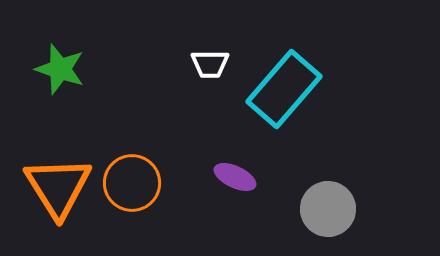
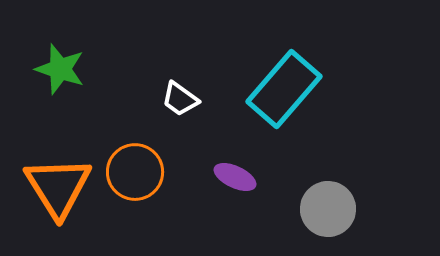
white trapezoid: moved 30 px left, 35 px down; rotated 36 degrees clockwise
orange circle: moved 3 px right, 11 px up
